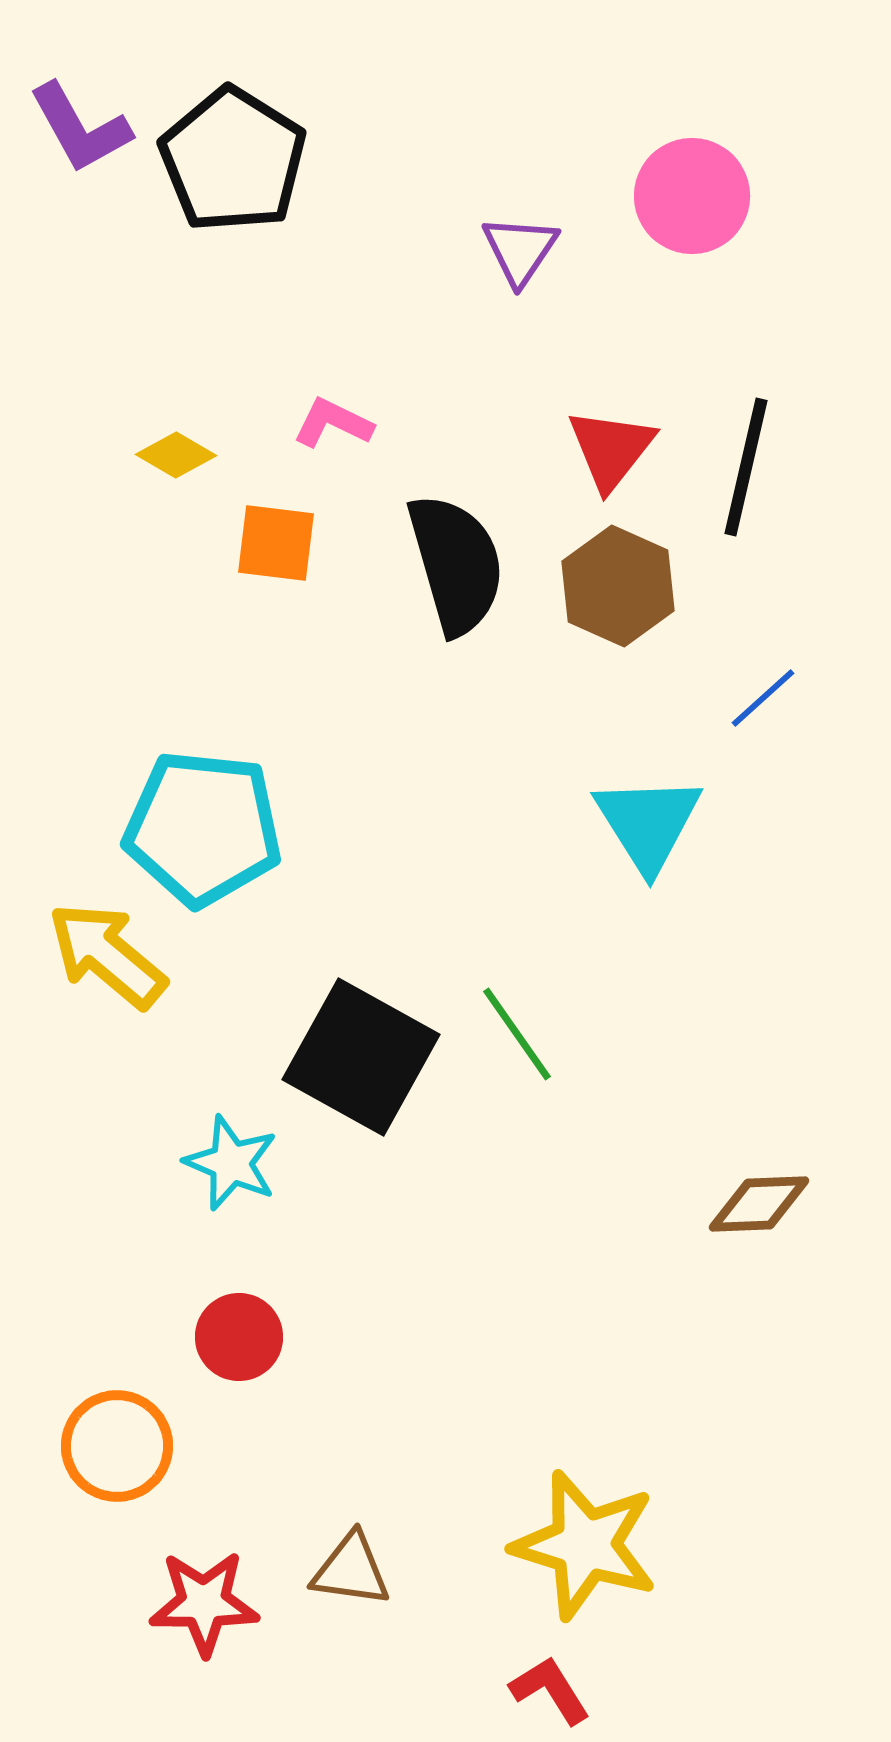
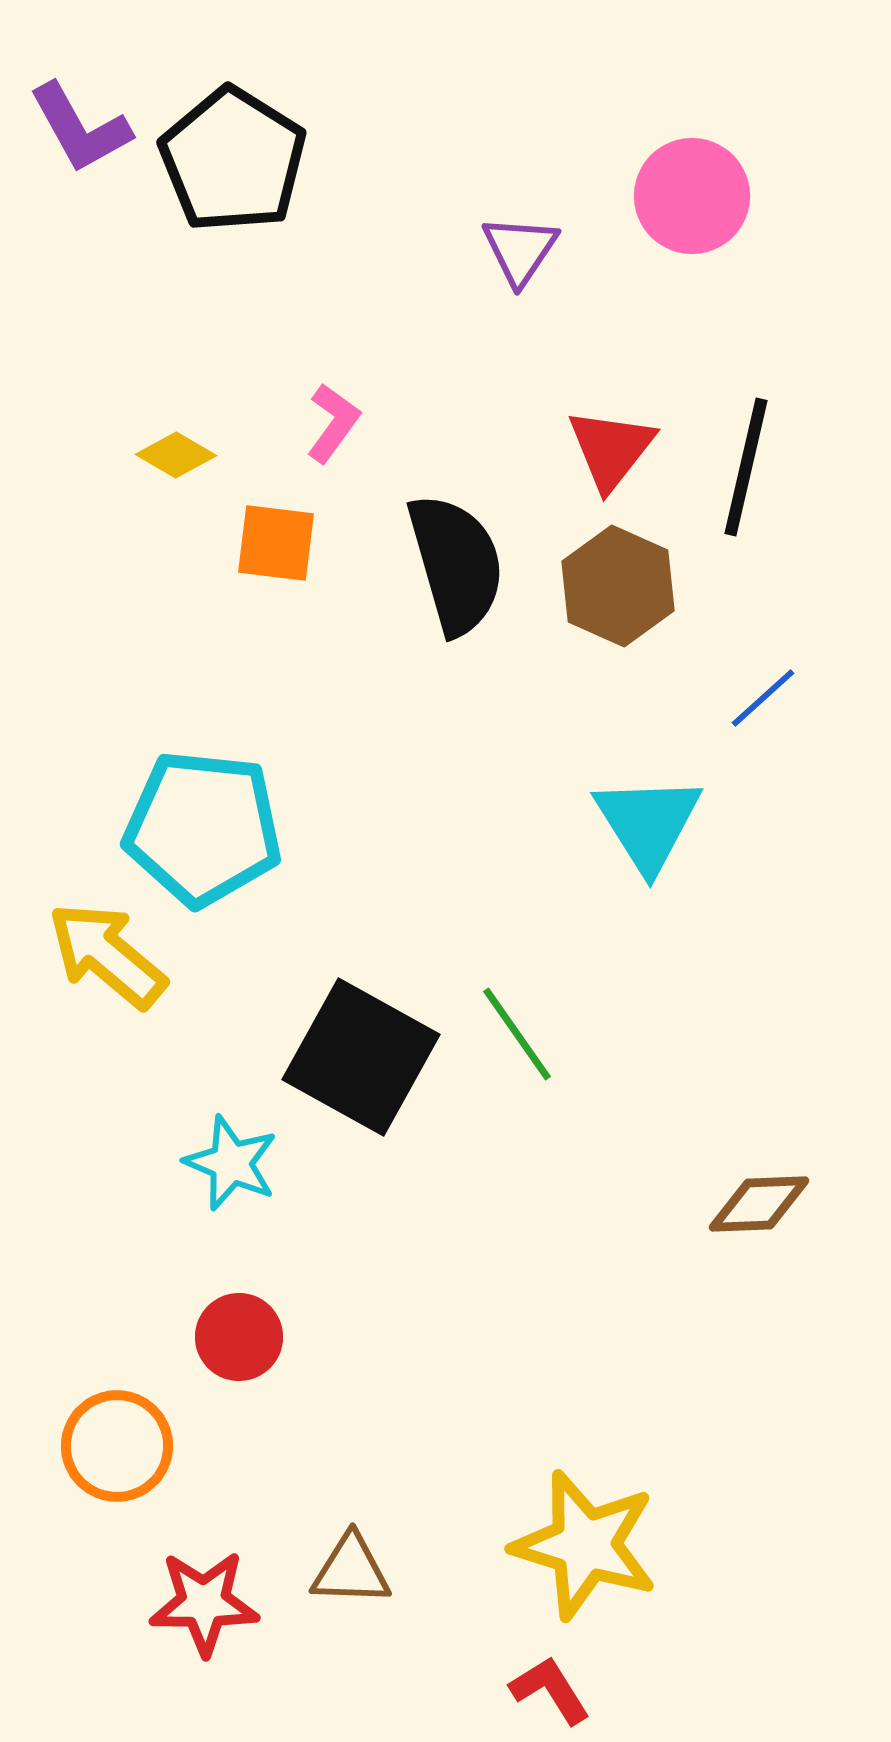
pink L-shape: rotated 100 degrees clockwise
brown triangle: rotated 6 degrees counterclockwise
